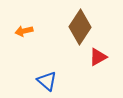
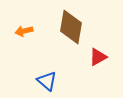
brown diamond: moved 9 px left; rotated 24 degrees counterclockwise
